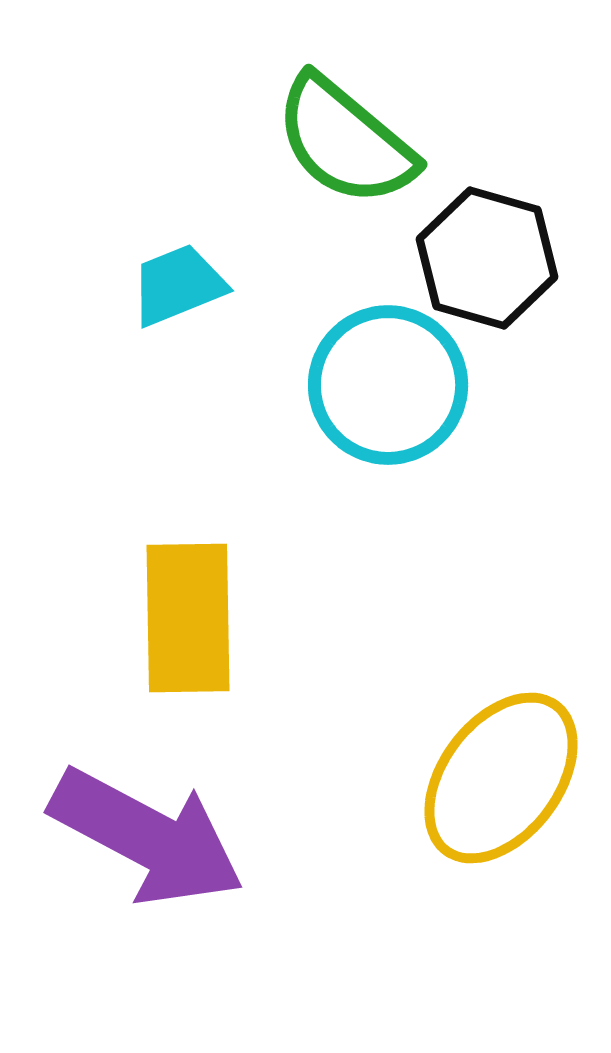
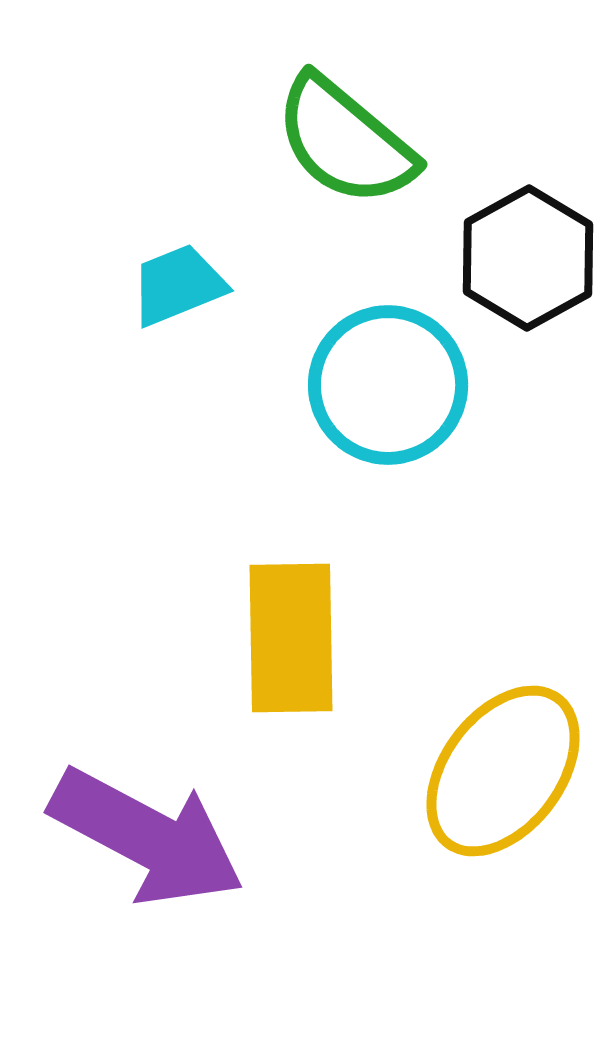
black hexagon: moved 41 px right; rotated 15 degrees clockwise
yellow rectangle: moved 103 px right, 20 px down
yellow ellipse: moved 2 px right, 7 px up
